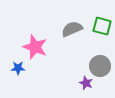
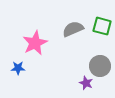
gray semicircle: moved 1 px right
pink star: moved 4 px up; rotated 25 degrees clockwise
